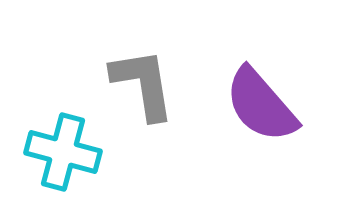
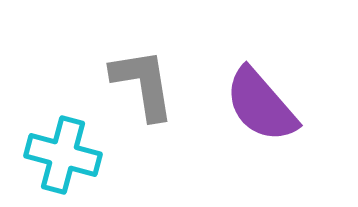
cyan cross: moved 3 px down
